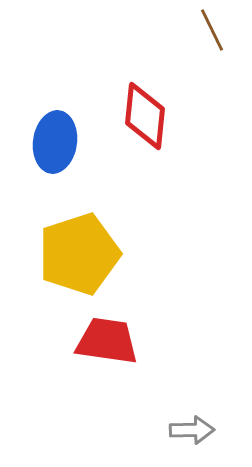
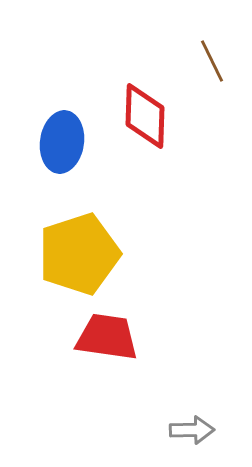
brown line: moved 31 px down
red diamond: rotated 4 degrees counterclockwise
blue ellipse: moved 7 px right
red trapezoid: moved 4 px up
